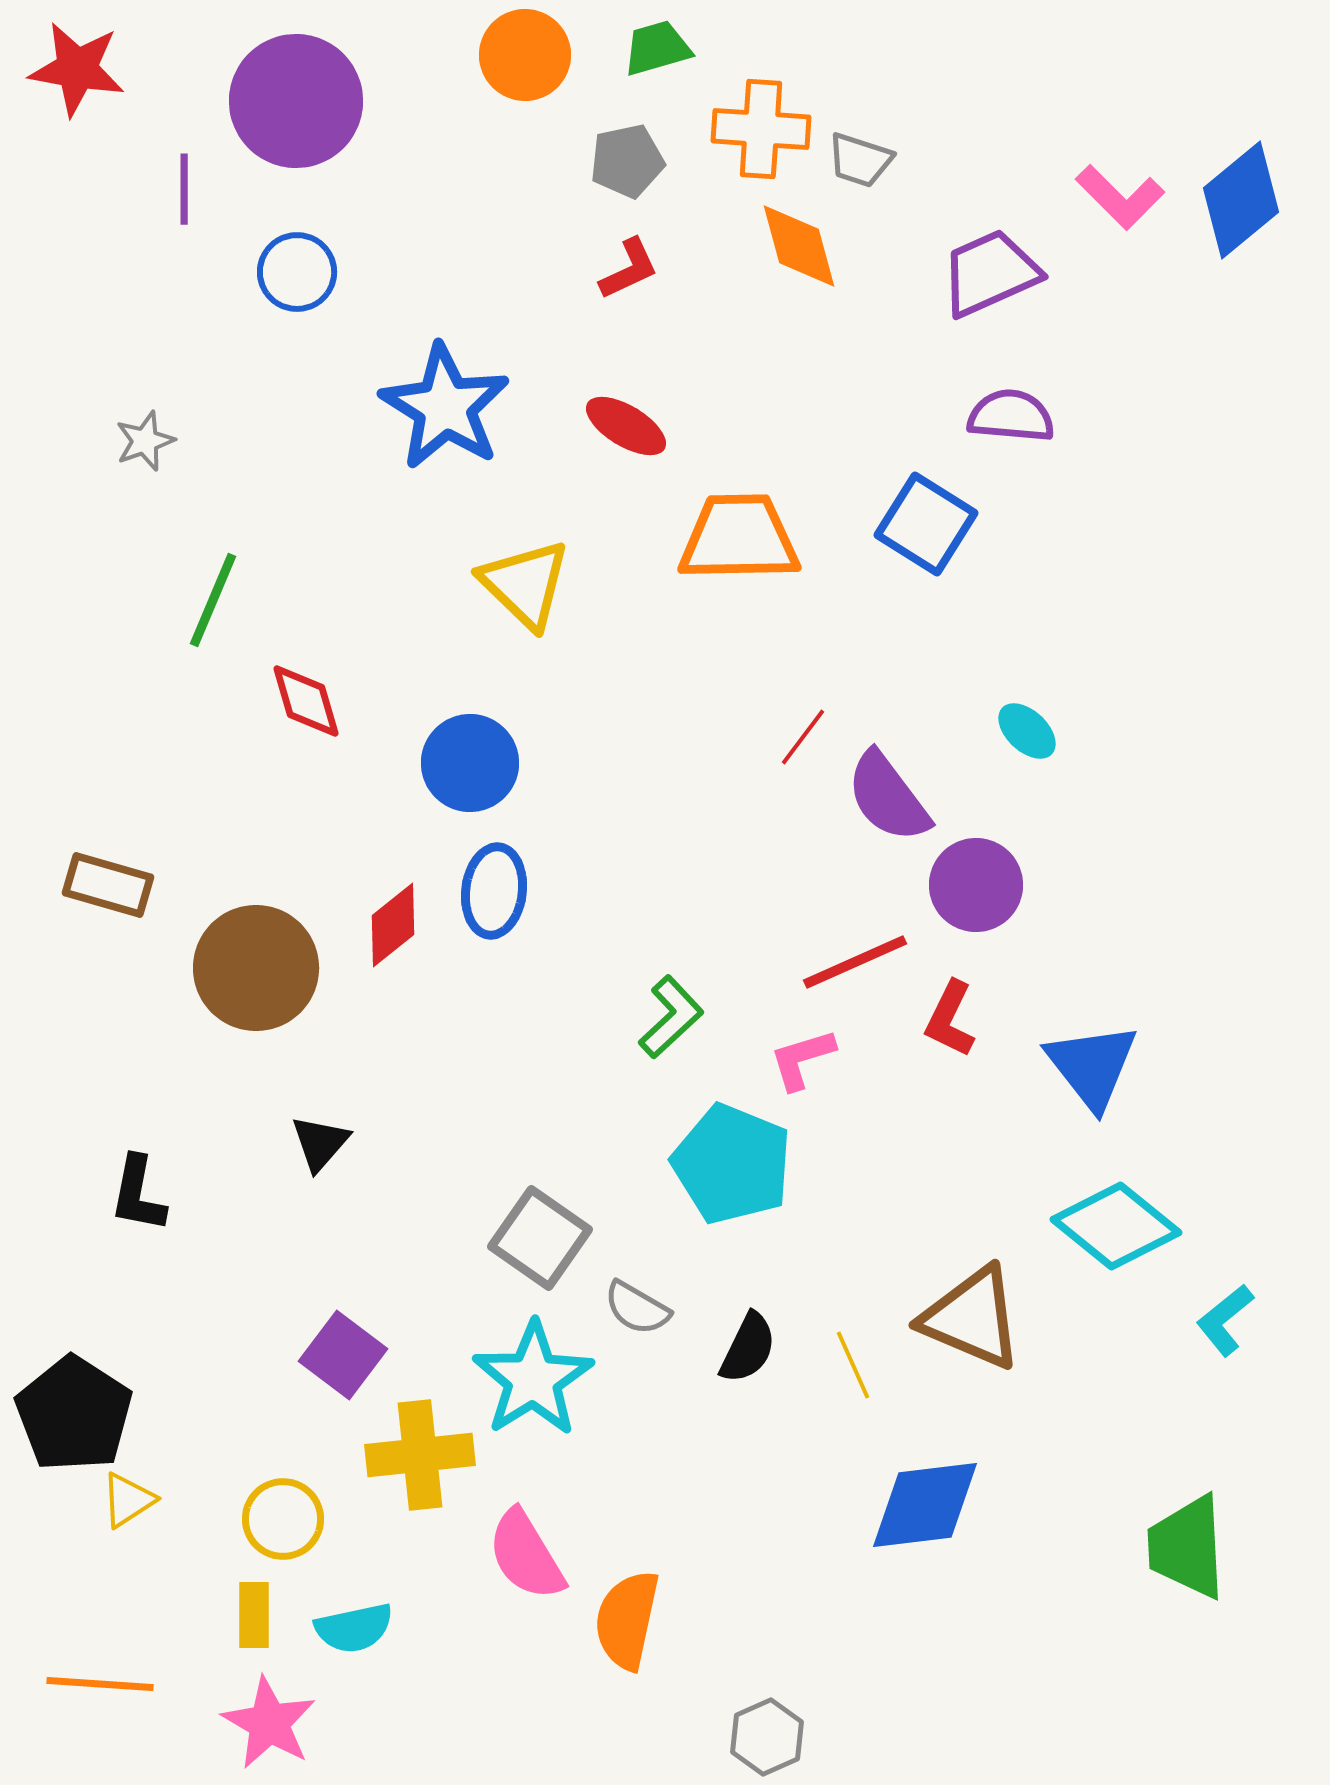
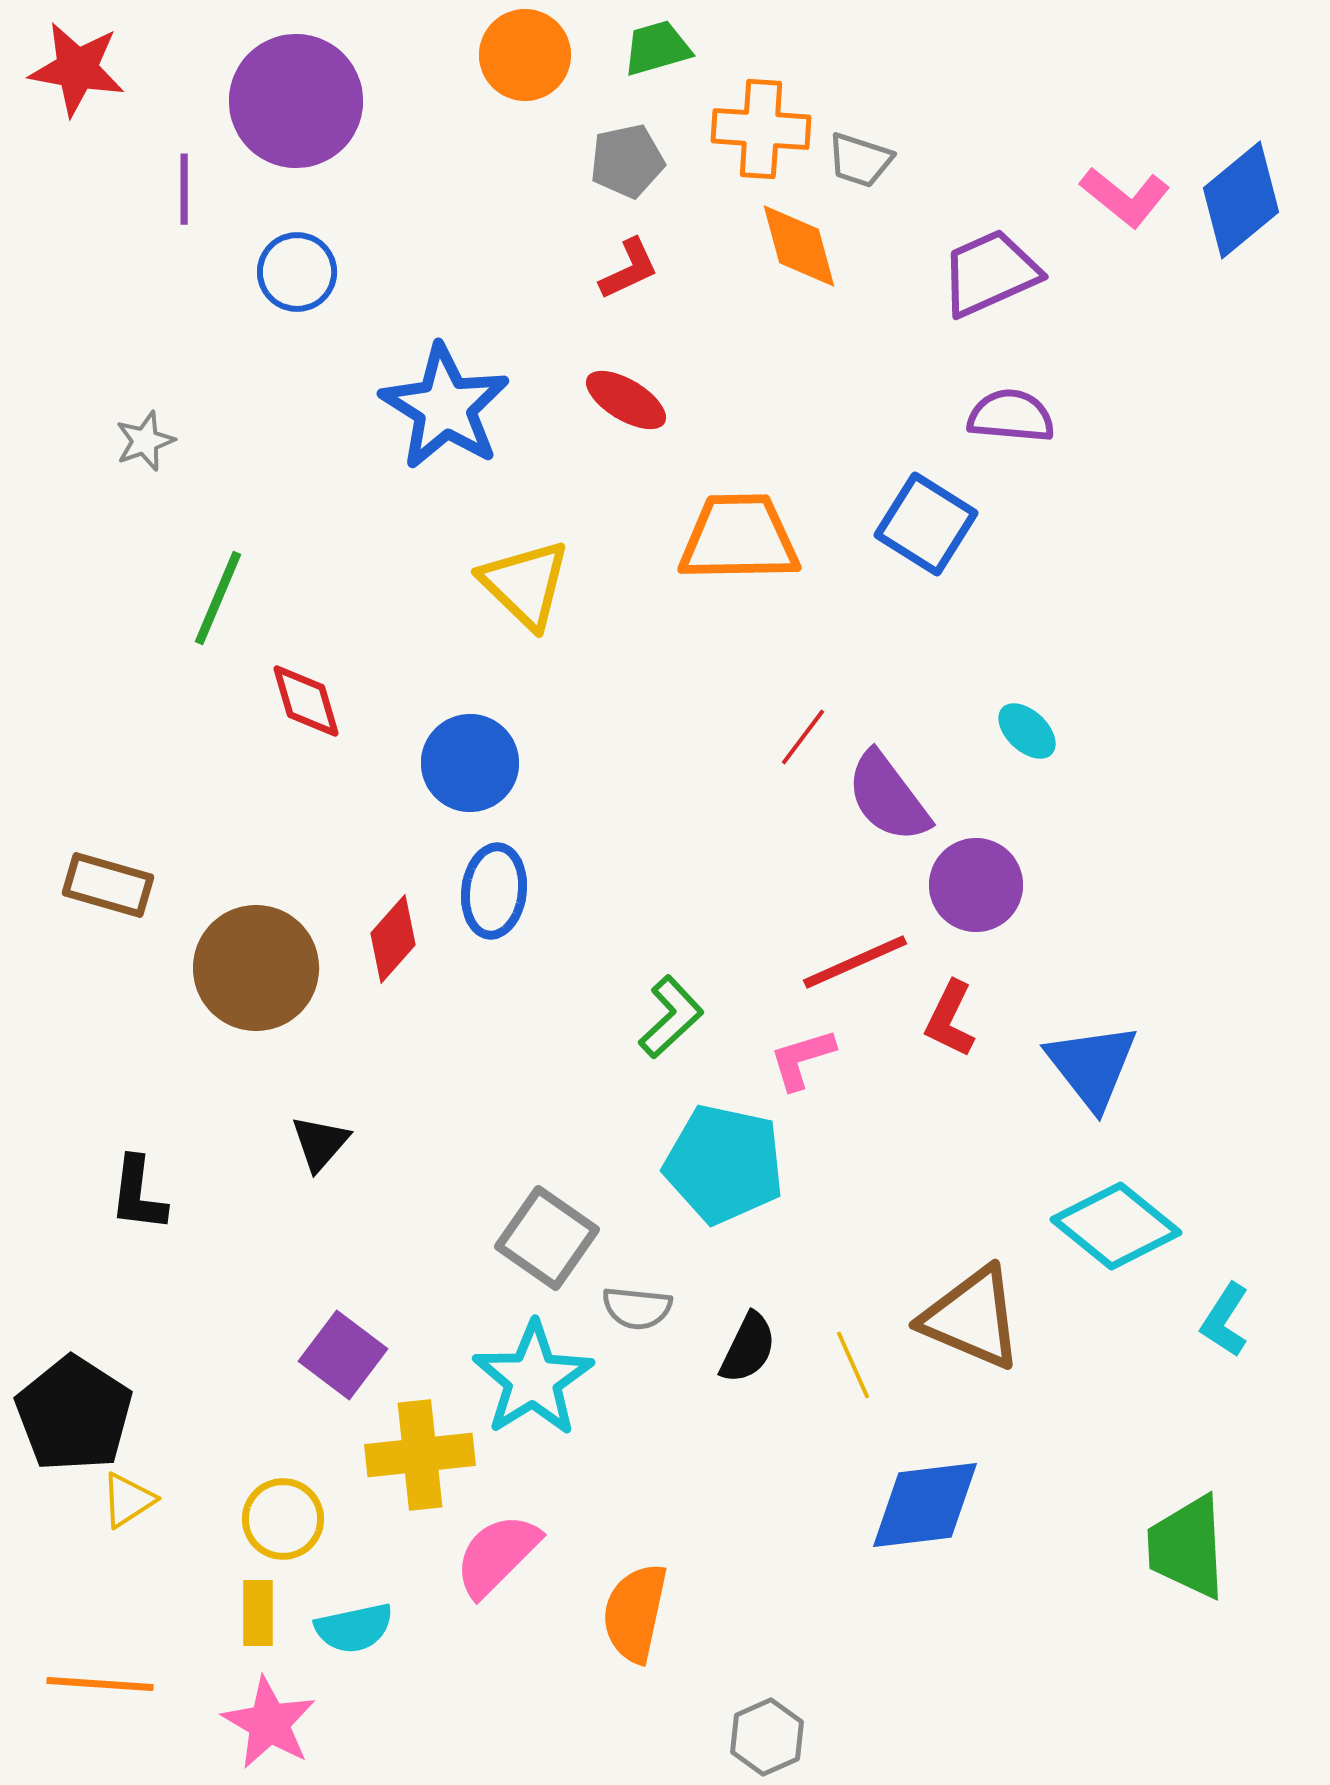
pink L-shape at (1120, 197): moved 5 px right; rotated 6 degrees counterclockwise
red ellipse at (626, 426): moved 26 px up
green line at (213, 600): moved 5 px right, 2 px up
red diamond at (393, 925): moved 14 px down; rotated 10 degrees counterclockwise
cyan pentagon at (732, 1164): moved 8 px left; rotated 10 degrees counterclockwise
black L-shape at (138, 1194): rotated 4 degrees counterclockwise
gray square at (540, 1238): moved 7 px right
gray semicircle at (637, 1308): rotated 24 degrees counterclockwise
cyan L-shape at (1225, 1320): rotated 18 degrees counterclockwise
pink semicircle at (526, 1555): moved 29 px left; rotated 76 degrees clockwise
yellow rectangle at (254, 1615): moved 4 px right, 2 px up
orange semicircle at (627, 1620): moved 8 px right, 7 px up
